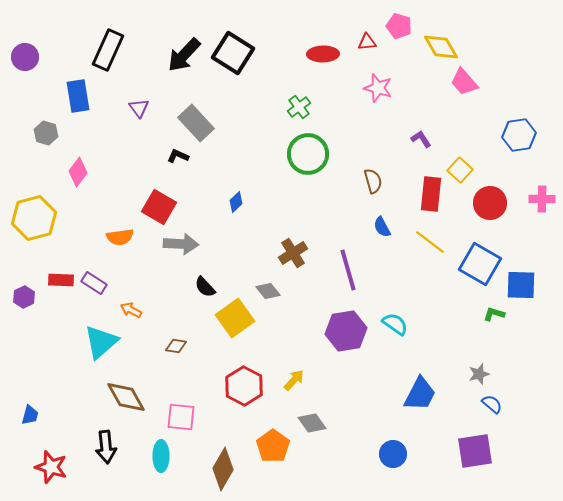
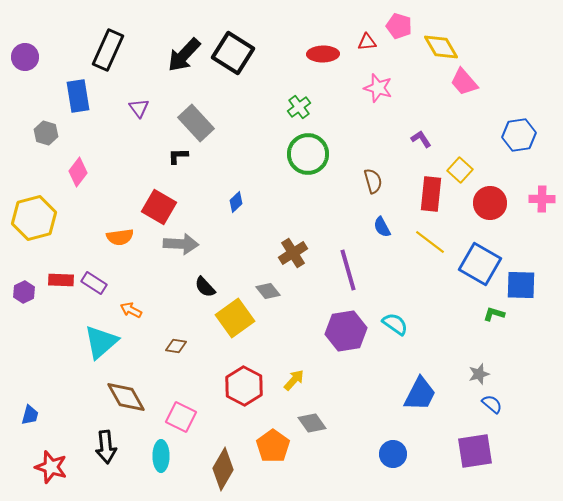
black L-shape at (178, 156): rotated 25 degrees counterclockwise
purple hexagon at (24, 297): moved 5 px up
pink square at (181, 417): rotated 20 degrees clockwise
